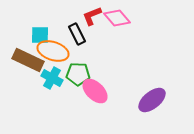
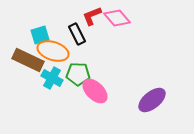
cyan square: rotated 18 degrees counterclockwise
